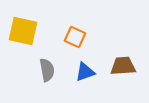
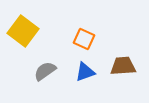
yellow square: rotated 24 degrees clockwise
orange square: moved 9 px right, 2 px down
gray semicircle: moved 2 px left, 1 px down; rotated 115 degrees counterclockwise
